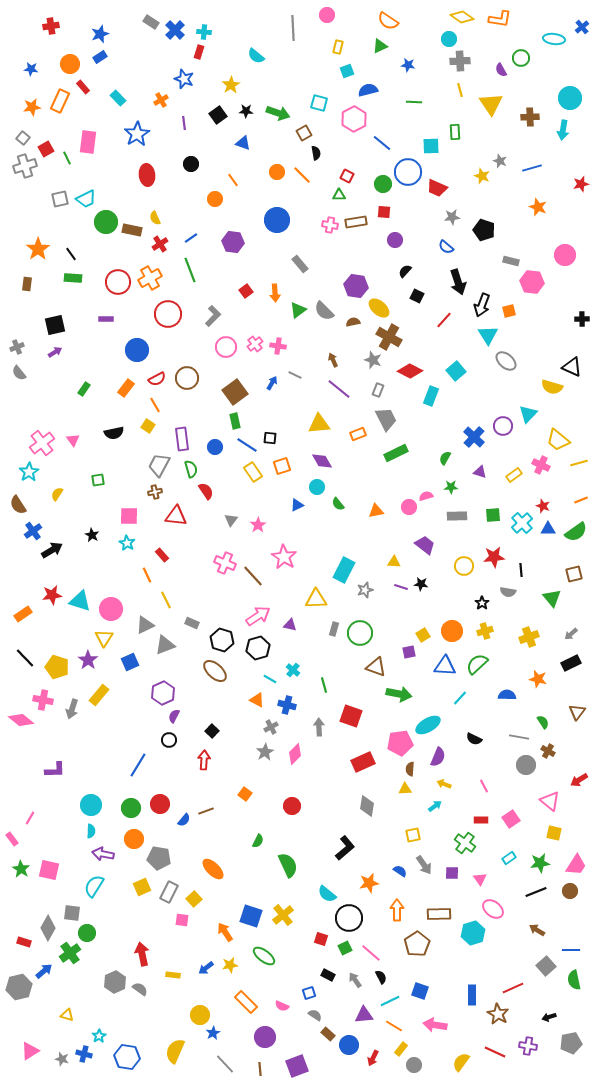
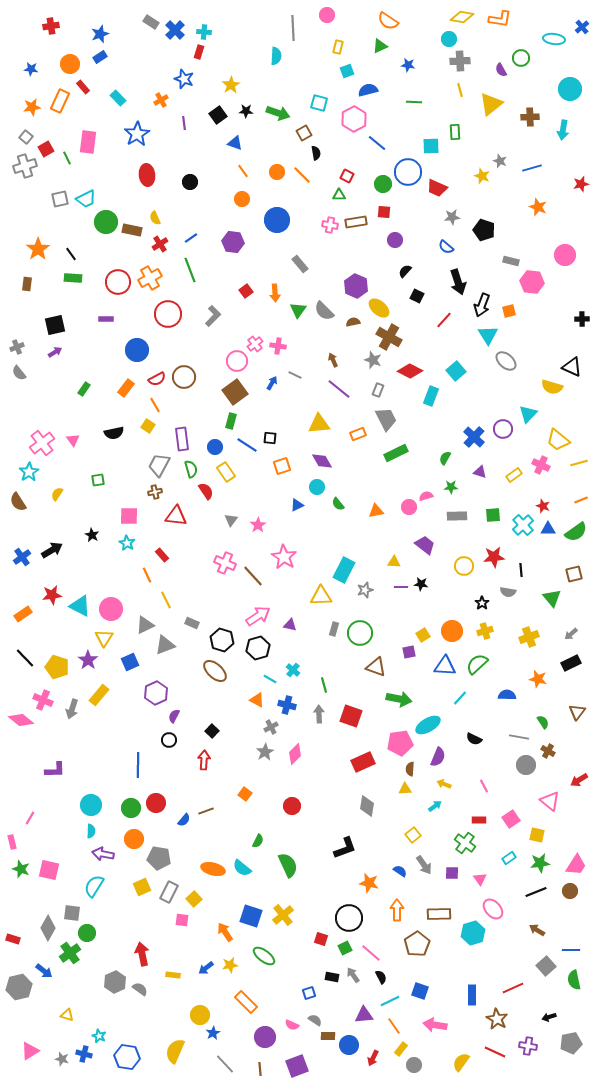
yellow diamond at (462, 17): rotated 25 degrees counterclockwise
cyan semicircle at (256, 56): moved 20 px right; rotated 126 degrees counterclockwise
cyan circle at (570, 98): moved 9 px up
yellow triangle at (491, 104): rotated 25 degrees clockwise
gray square at (23, 138): moved 3 px right, 1 px up
blue triangle at (243, 143): moved 8 px left
blue line at (382, 143): moved 5 px left
black circle at (191, 164): moved 1 px left, 18 px down
orange line at (233, 180): moved 10 px right, 9 px up
orange circle at (215, 199): moved 27 px right
purple hexagon at (356, 286): rotated 15 degrees clockwise
green triangle at (298, 310): rotated 18 degrees counterclockwise
pink circle at (226, 347): moved 11 px right, 14 px down
brown circle at (187, 378): moved 3 px left, 1 px up
green rectangle at (235, 421): moved 4 px left; rotated 28 degrees clockwise
purple circle at (503, 426): moved 3 px down
yellow rectangle at (253, 472): moved 27 px left
brown semicircle at (18, 505): moved 3 px up
cyan cross at (522, 523): moved 1 px right, 2 px down
blue cross at (33, 531): moved 11 px left, 26 px down
purple line at (401, 587): rotated 16 degrees counterclockwise
yellow triangle at (316, 599): moved 5 px right, 3 px up
cyan triangle at (80, 601): moved 5 px down; rotated 10 degrees clockwise
purple hexagon at (163, 693): moved 7 px left
green arrow at (399, 694): moved 5 px down
pink cross at (43, 700): rotated 12 degrees clockwise
gray arrow at (319, 727): moved 13 px up
blue line at (138, 765): rotated 30 degrees counterclockwise
red circle at (160, 804): moved 4 px left, 1 px up
red rectangle at (481, 820): moved 2 px left
yellow square at (554, 833): moved 17 px left, 2 px down
yellow square at (413, 835): rotated 28 degrees counterclockwise
pink rectangle at (12, 839): moved 3 px down; rotated 24 degrees clockwise
black L-shape at (345, 848): rotated 20 degrees clockwise
green star at (21, 869): rotated 12 degrees counterclockwise
orange ellipse at (213, 869): rotated 30 degrees counterclockwise
orange star at (369, 883): rotated 24 degrees clockwise
cyan semicircle at (327, 894): moved 85 px left, 26 px up
pink ellipse at (493, 909): rotated 10 degrees clockwise
red rectangle at (24, 942): moved 11 px left, 3 px up
blue arrow at (44, 971): rotated 78 degrees clockwise
black rectangle at (328, 975): moved 4 px right, 2 px down; rotated 16 degrees counterclockwise
gray arrow at (355, 980): moved 2 px left, 5 px up
pink semicircle at (282, 1006): moved 10 px right, 19 px down
brown star at (498, 1014): moved 1 px left, 5 px down
gray semicircle at (315, 1015): moved 5 px down
orange line at (394, 1026): rotated 24 degrees clockwise
brown rectangle at (328, 1034): moved 2 px down; rotated 40 degrees counterclockwise
cyan star at (99, 1036): rotated 16 degrees counterclockwise
